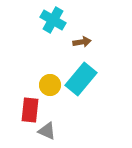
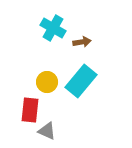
cyan cross: moved 8 px down
cyan rectangle: moved 2 px down
yellow circle: moved 3 px left, 3 px up
